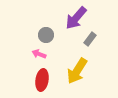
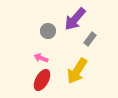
purple arrow: moved 1 px left, 1 px down
gray circle: moved 2 px right, 4 px up
pink arrow: moved 2 px right, 4 px down
red ellipse: rotated 20 degrees clockwise
